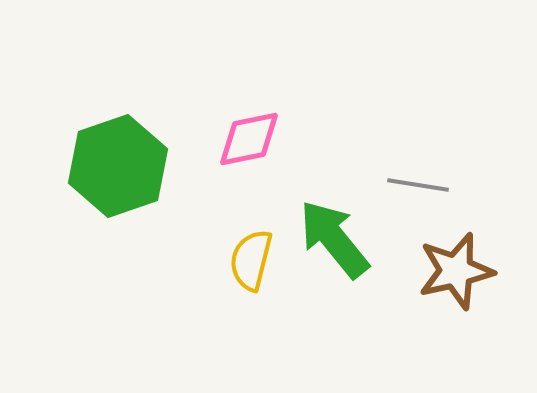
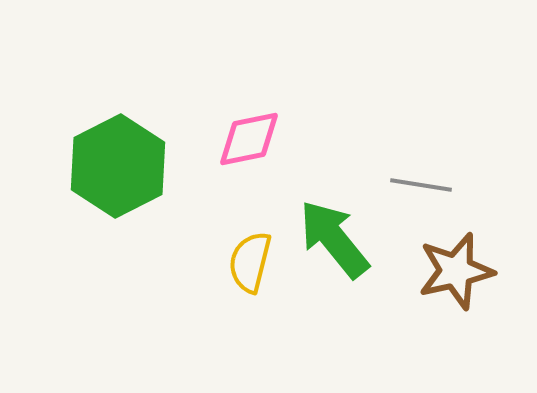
green hexagon: rotated 8 degrees counterclockwise
gray line: moved 3 px right
yellow semicircle: moved 1 px left, 2 px down
